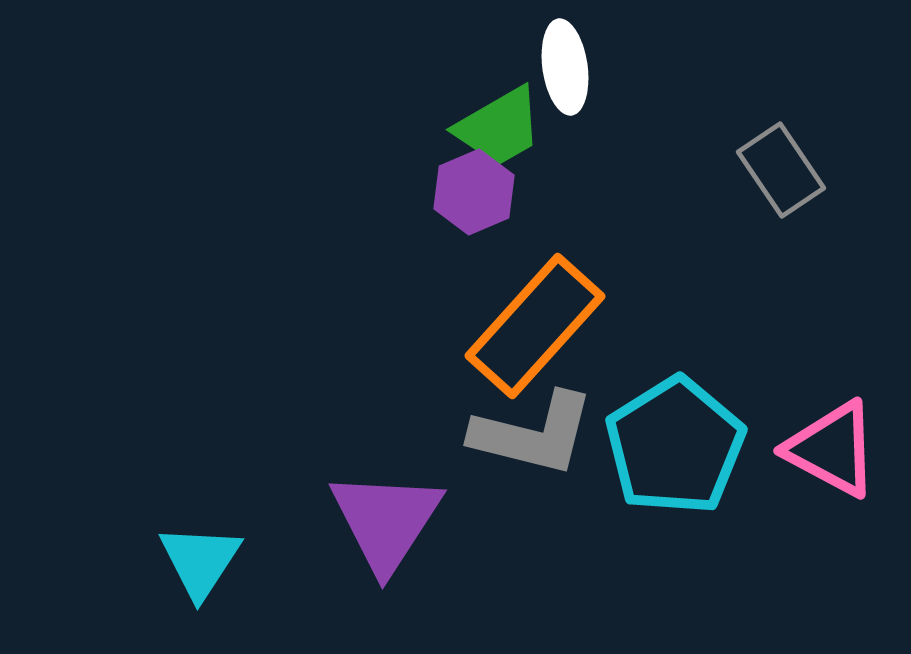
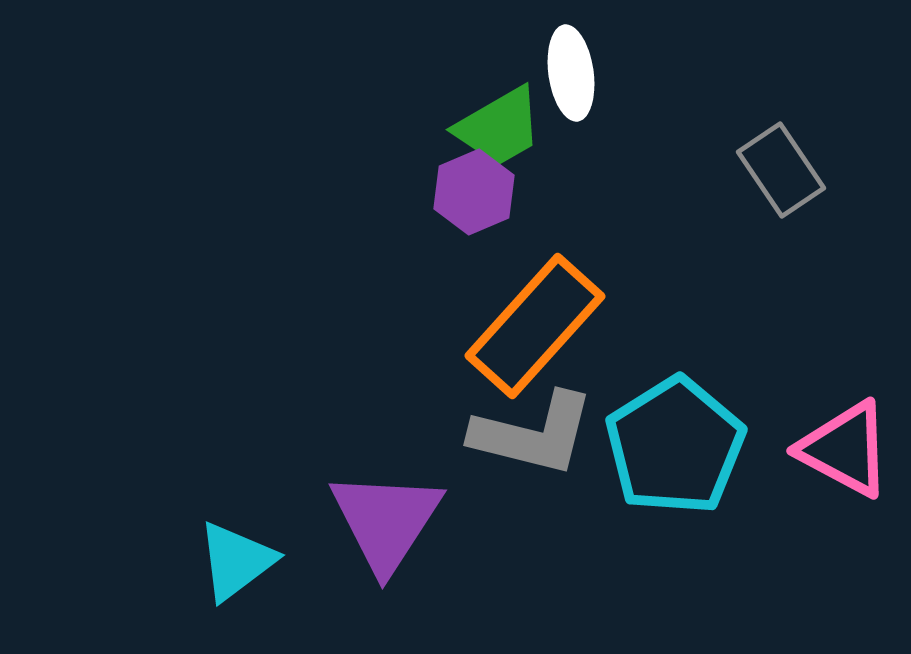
white ellipse: moved 6 px right, 6 px down
pink triangle: moved 13 px right
cyan triangle: moved 36 px right; rotated 20 degrees clockwise
